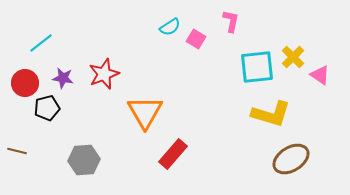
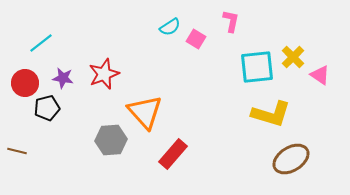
orange triangle: rotated 12 degrees counterclockwise
gray hexagon: moved 27 px right, 20 px up
